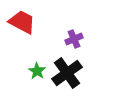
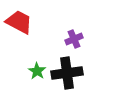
red trapezoid: moved 3 px left
black cross: rotated 28 degrees clockwise
